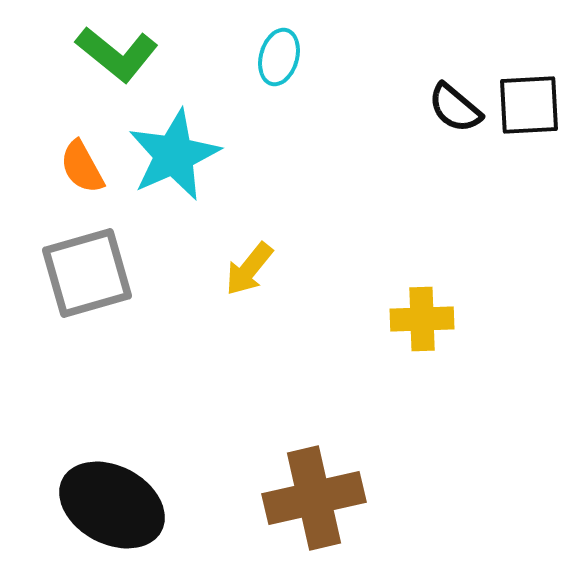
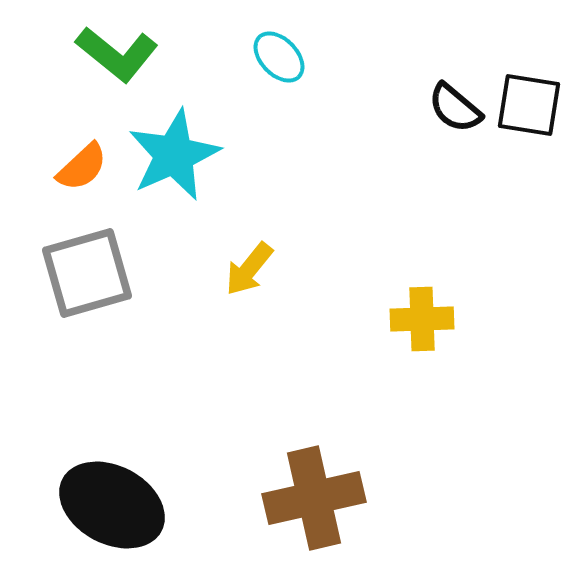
cyan ellipse: rotated 60 degrees counterclockwise
black square: rotated 12 degrees clockwise
orange semicircle: rotated 104 degrees counterclockwise
